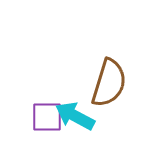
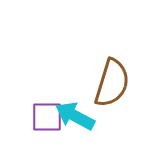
brown semicircle: moved 3 px right
